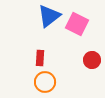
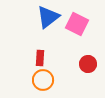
blue triangle: moved 1 px left, 1 px down
red circle: moved 4 px left, 4 px down
orange circle: moved 2 px left, 2 px up
